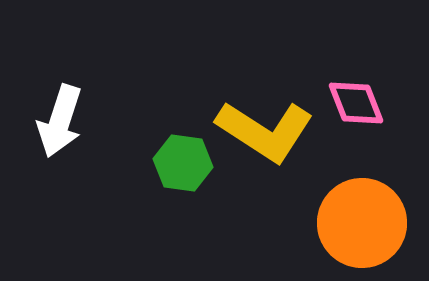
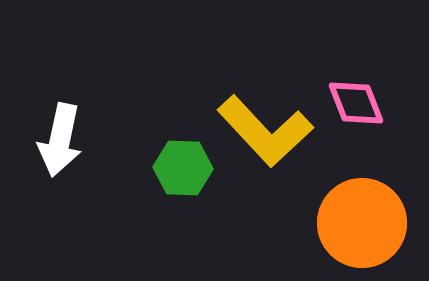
white arrow: moved 19 px down; rotated 6 degrees counterclockwise
yellow L-shape: rotated 14 degrees clockwise
green hexagon: moved 5 px down; rotated 6 degrees counterclockwise
